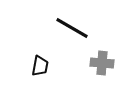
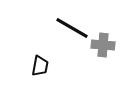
gray cross: moved 1 px right, 18 px up
